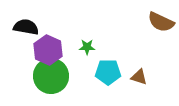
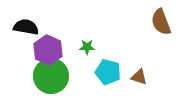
brown semicircle: rotated 44 degrees clockwise
cyan pentagon: rotated 15 degrees clockwise
